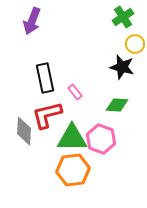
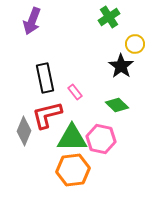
green cross: moved 14 px left
black star: moved 1 px left, 1 px up; rotated 20 degrees clockwise
green diamond: rotated 40 degrees clockwise
gray diamond: rotated 20 degrees clockwise
pink hexagon: rotated 8 degrees counterclockwise
